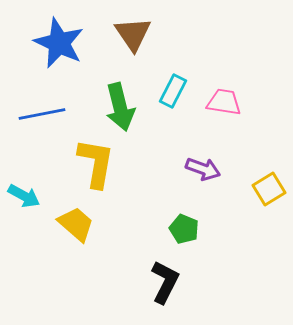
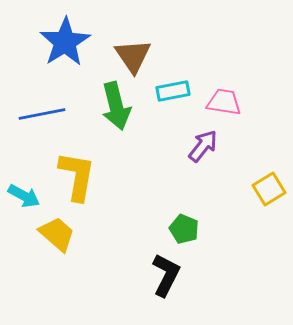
brown triangle: moved 22 px down
blue star: moved 6 px right, 1 px up; rotated 15 degrees clockwise
cyan rectangle: rotated 52 degrees clockwise
green arrow: moved 4 px left, 1 px up
yellow L-shape: moved 19 px left, 13 px down
purple arrow: moved 23 px up; rotated 72 degrees counterclockwise
yellow trapezoid: moved 19 px left, 10 px down
black L-shape: moved 1 px right, 7 px up
